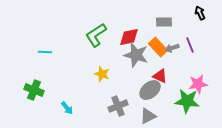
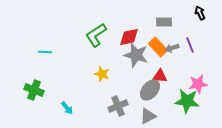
red triangle: rotated 21 degrees counterclockwise
gray ellipse: rotated 10 degrees counterclockwise
